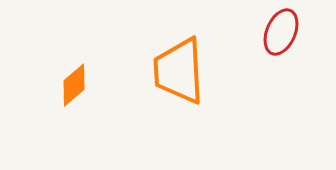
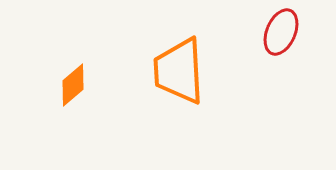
orange diamond: moved 1 px left
